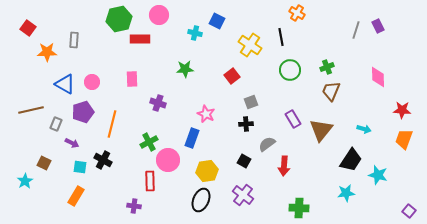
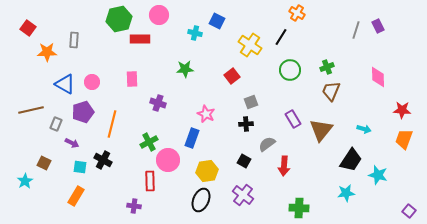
black line at (281, 37): rotated 42 degrees clockwise
